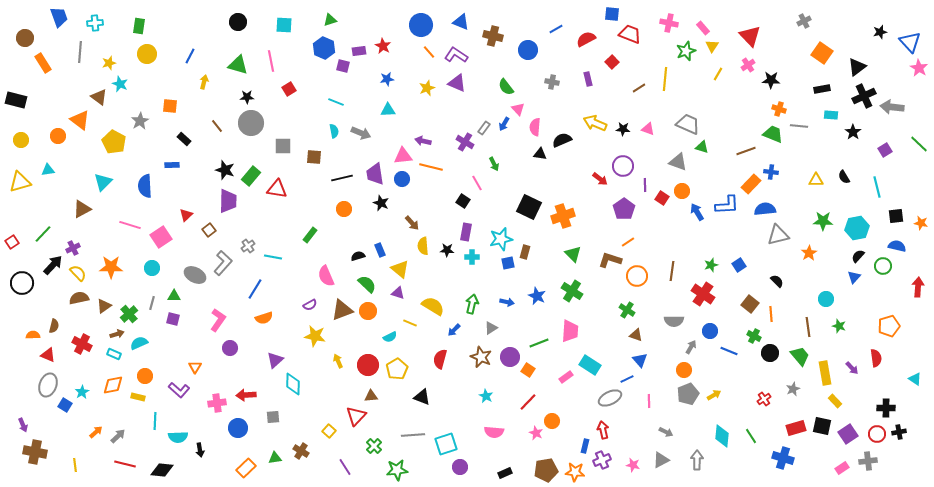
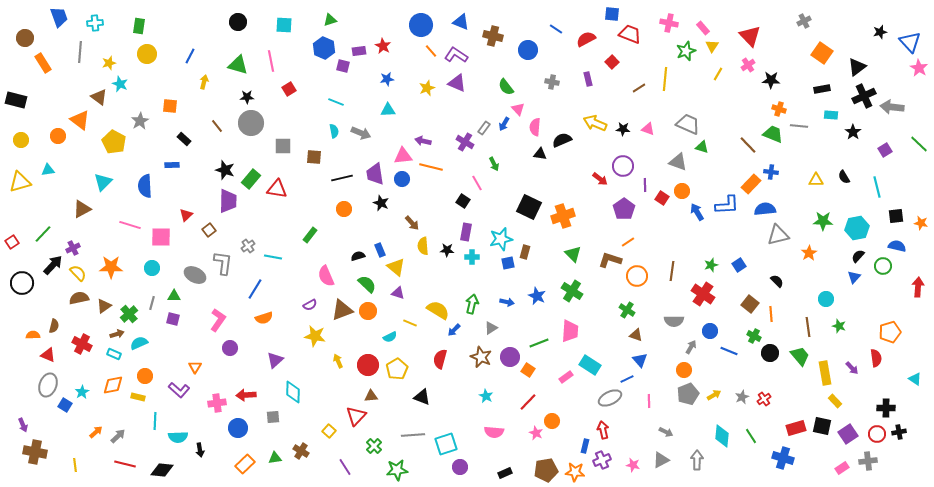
blue line at (556, 29): rotated 64 degrees clockwise
orange line at (429, 52): moved 2 px right, 1 px up
brown line at (746, 151): moved 2 px right, 6 px up; rotated 66 degrees clockwise
green rectangle at (251, 176): moved 3 px down
pink square at (161, 237): rotated 35 degrees clockwise
gray L-shape at (223, 263): rotated 35 degrees counterclockwise
yellow triangle at (400, 269): moved 4 px left, 2 px up
yellow semicircle at (433, 306): moved 5 px right, 4 px down
orange pentagon at (889, 326): moved 1 px right, 6 px down
cyan diamond at (293, 384): moved 8 px down
gray star at (793, 389): moved 51 px left, 8 px down
orange rectangle at (246, 468): moved 1 px left, 4 px up
